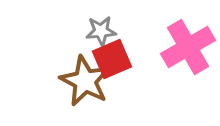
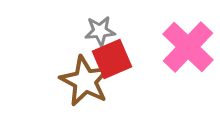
gray star: moved 1 px left
pink cross: rotated 16 degrees counterclockwise
